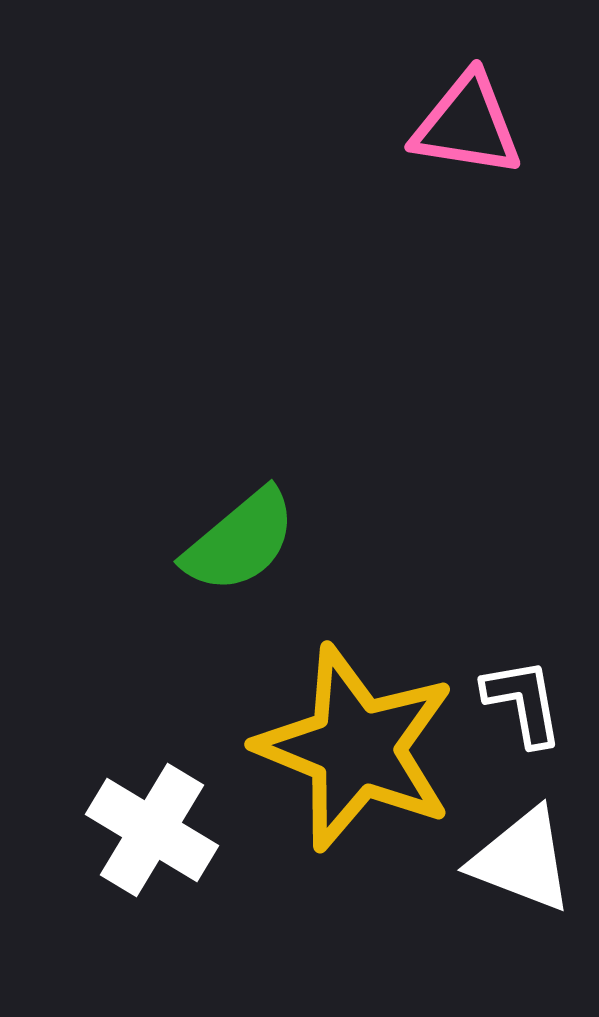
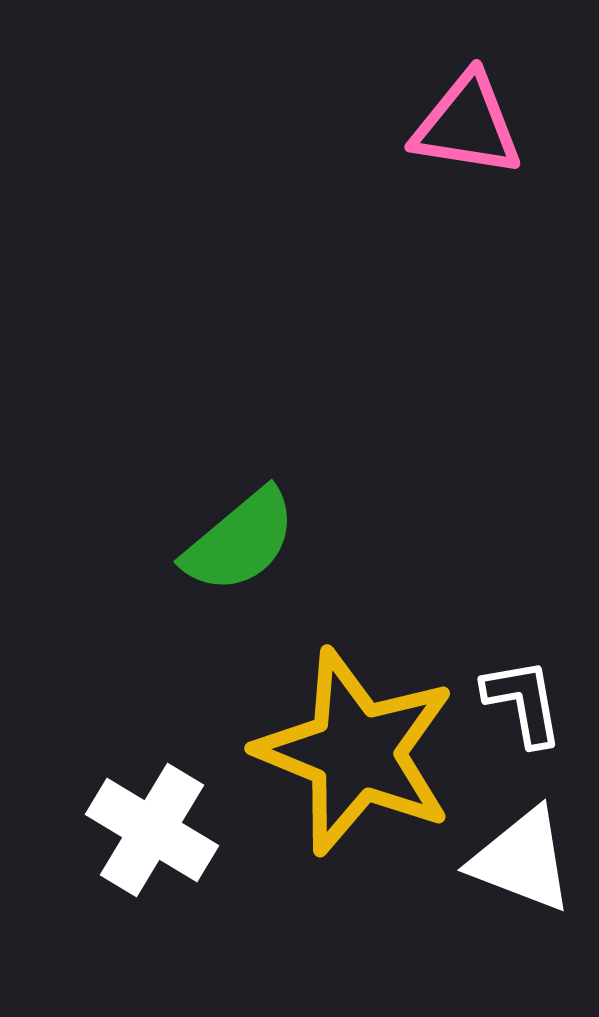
yellow star: moved 4 px down
